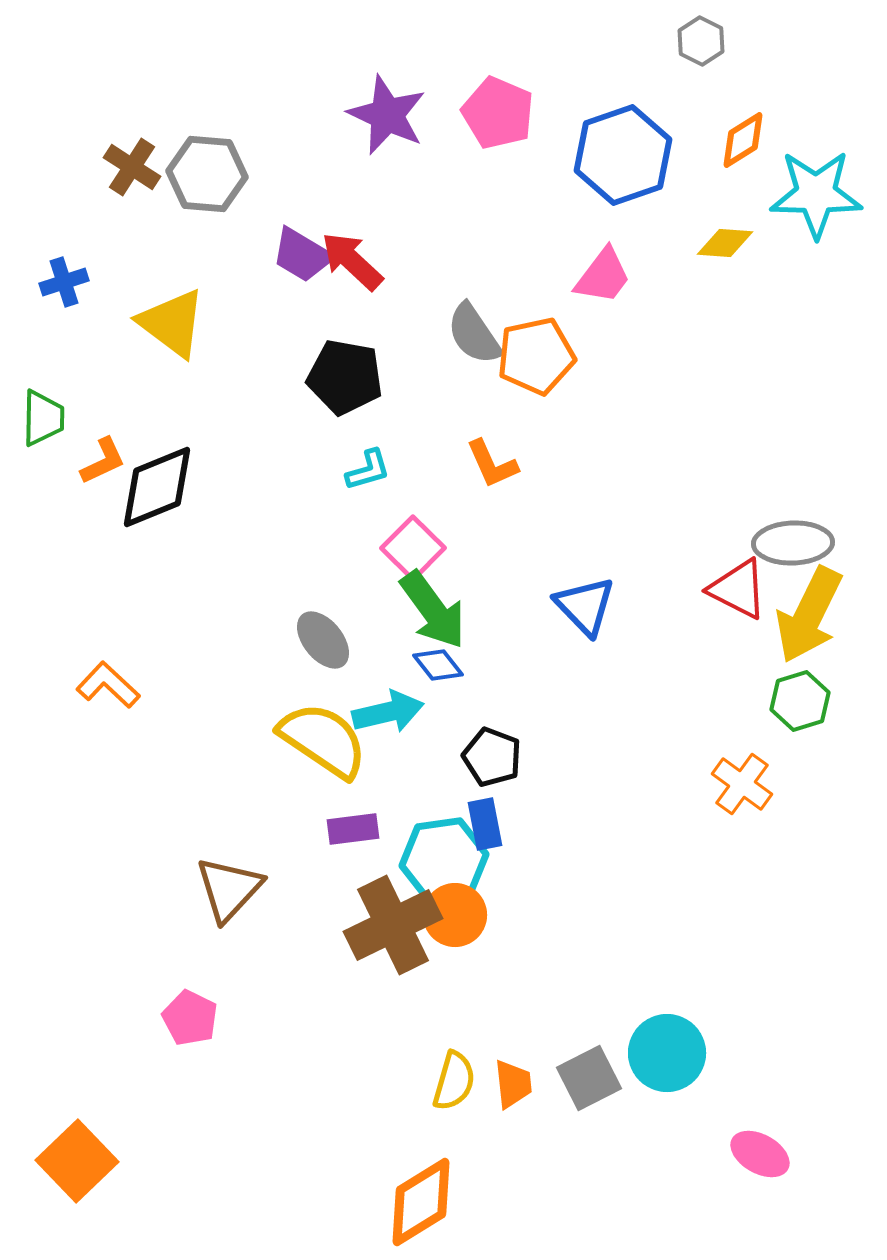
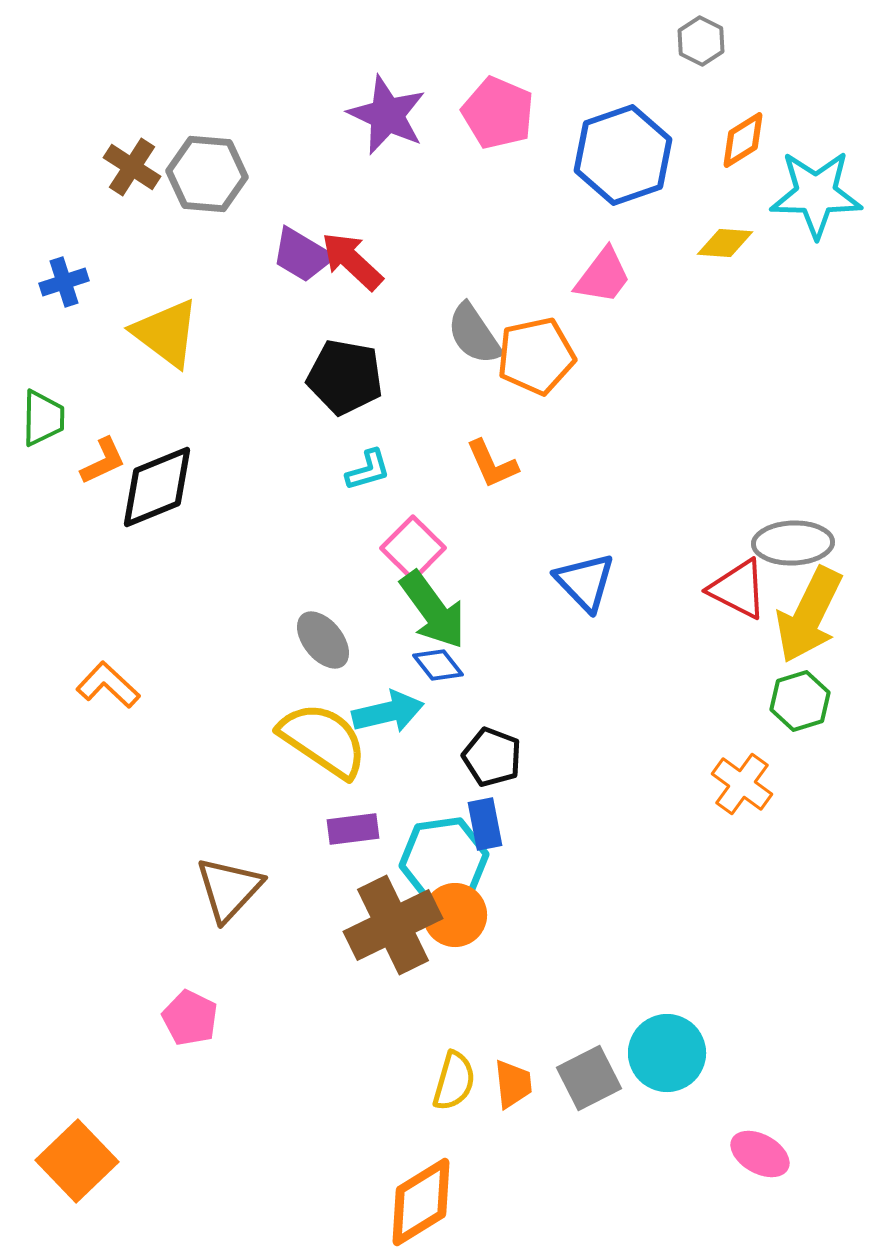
yellow triangle at (172, 323): moved 6 px left, 10 px down
blue triangle at (585, 606): moved 24 px up
